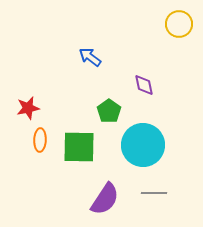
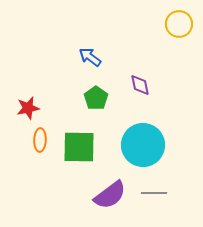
purple diamond: moved 4 px left
green pentagon: moved 13 px left, 13 px up
purple semicircle: moved 5 px right, 4 px up; rotated 20 degrees clockwise
